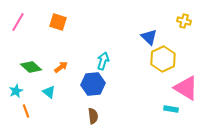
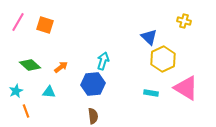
orange square: moved 13 px left, 3 px down
green diamond: moved 1 px left, 2 px up
cyan triangle: rotated 32 degrees counterclockwise
cyan rectangle: moved 20 px left, 16 px up
